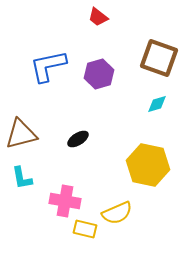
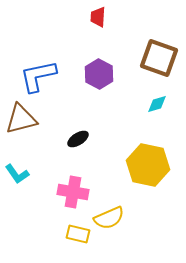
red trapezoid: rotated 55 degrees clockwise
blue L-shape: moved 10 px left, 10 px down
purple hexagon: rotated 16 degrees counterclockwise
brown triangle: moved 15 px up
cyan L-shape: moved 5 px left, 4 px up; rotated 25 degrees counterclockwise
pink cross: moved 8 px right, 9 px up
yellow semicircle: moved 8 px left, 5 px down
yellow rectangle: moved 7 px left, 5 px down
